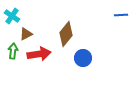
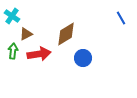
blue line: moved 3 px down; rotated 64 degrees clockwise
brown diamond: rotated 20 degrees clockwise
